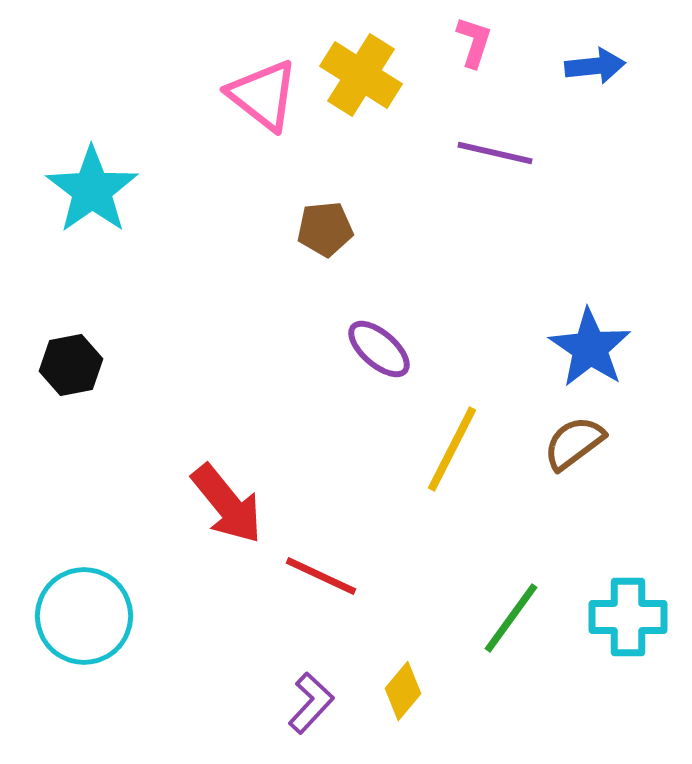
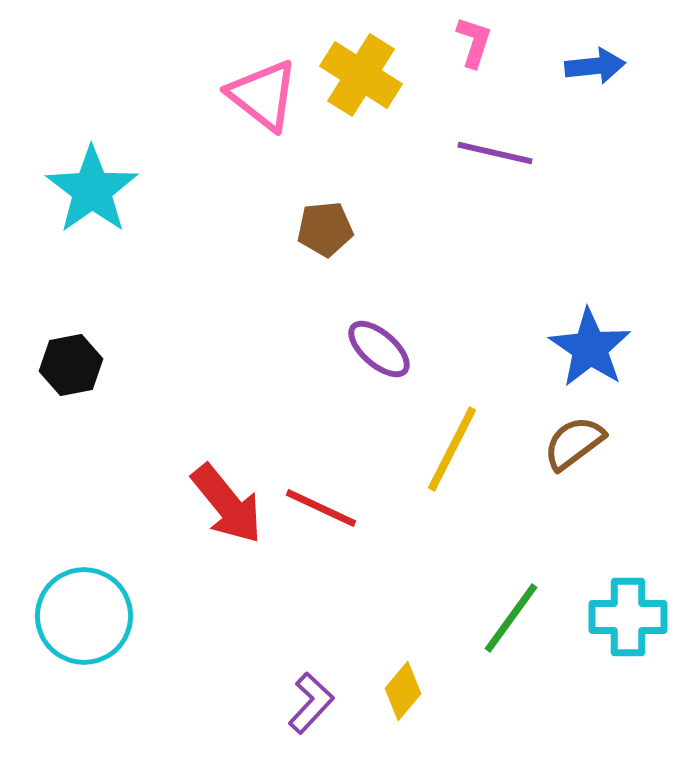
red line: moved 68 px up
